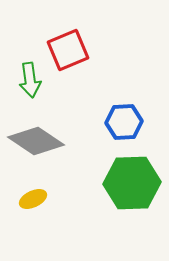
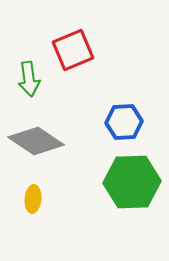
red square: moved 5 px right
green arrow: moved 1 px left, 1 px up
green hexagon: moved 1 px up
yellow ellipse: rotated 60 degrees counterclockwise
